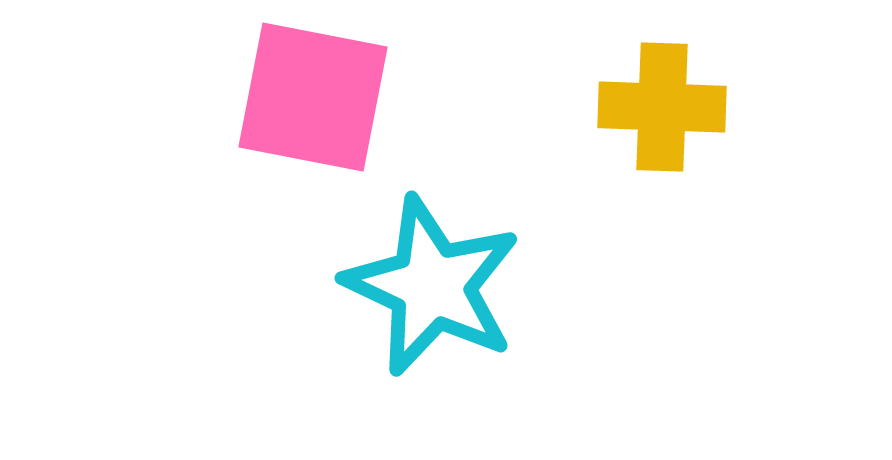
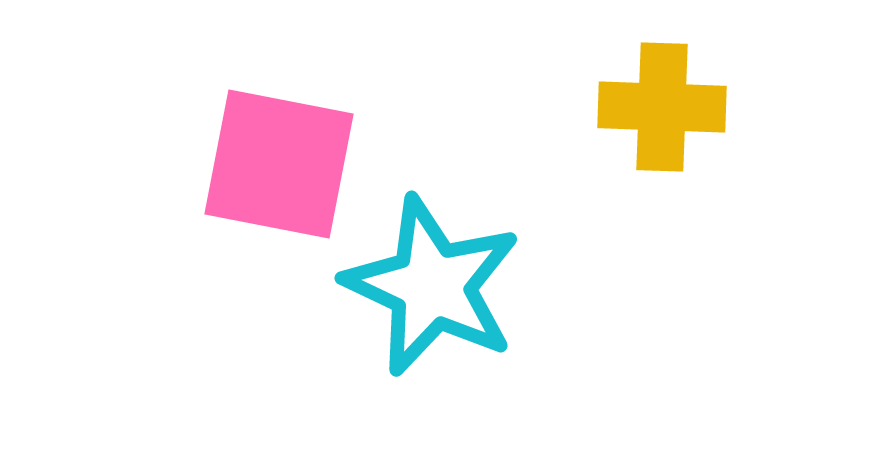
pink square: moved 34 px left, 67 px down
